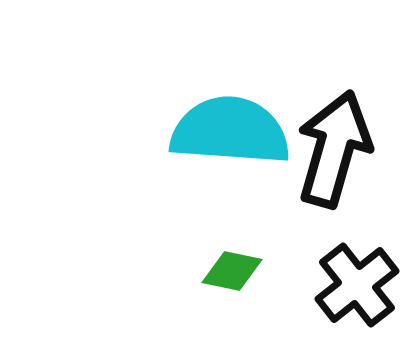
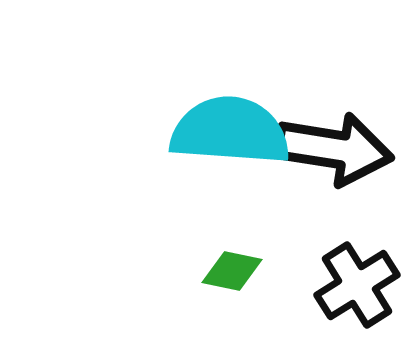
black arrow: rotated 83 degrees clockwise
black cross: rotated 6 degrees clockwise
